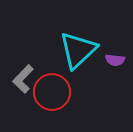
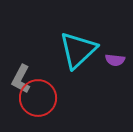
gray L-shape: moved 2 px left; rotated 16 degrees counterclockwise
red circle: moved 14 px left, 6 px down
